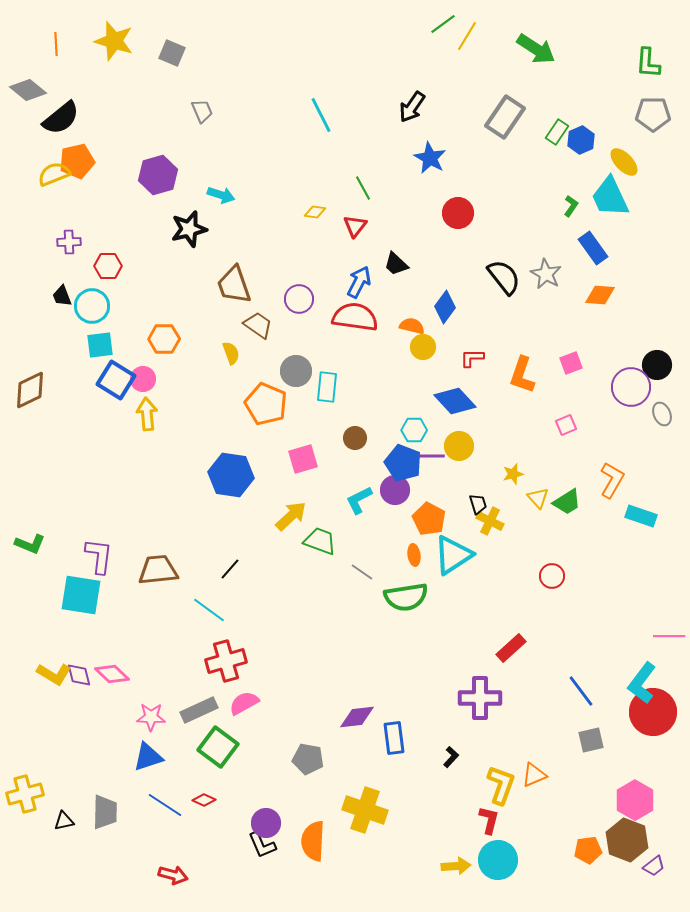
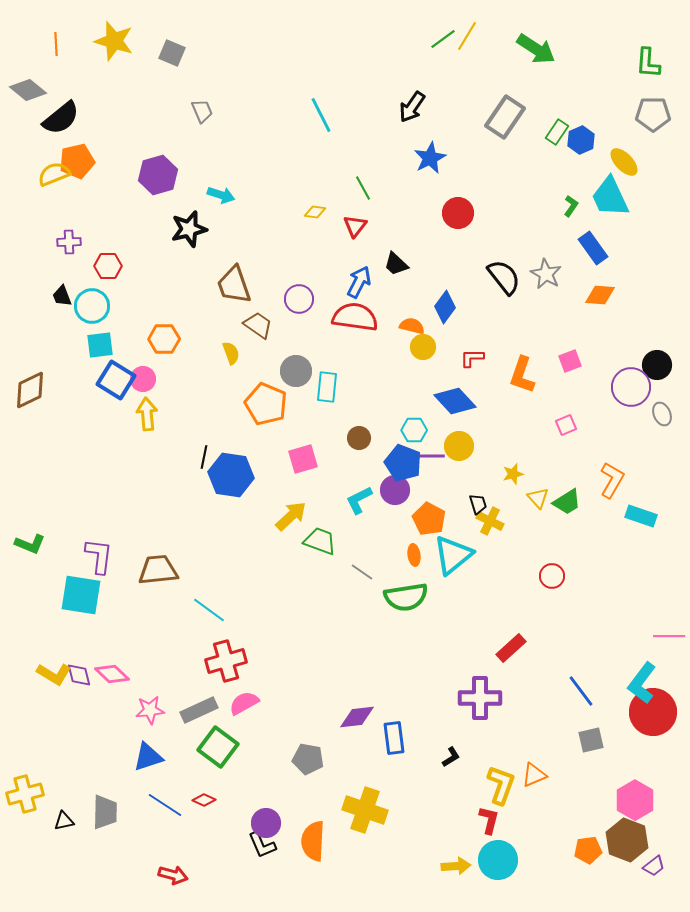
green line at (443, 24): moved 15 px down
blue star at (430, 158): rotated 16 degrees clockwise
pink square at (571, 363): moved 1 px left, 2 px up
brown circle at (355, 438): moved 4 px right
cyan triangle at (453, 555): rotated 6 degrees counterclockwise
black line at (230, 569): moved 26 px left, 112 px up; rotated 30 degrees counterclockwise
pink star at (151, 717): moved 1 px left, 7 px up; rotated 8 degrees counterclockwise
black L-shape at (451, 757): rotated 15 degrees clockwise
